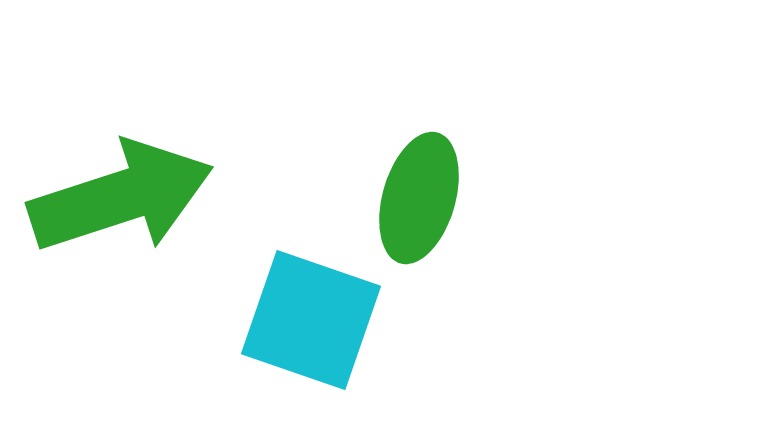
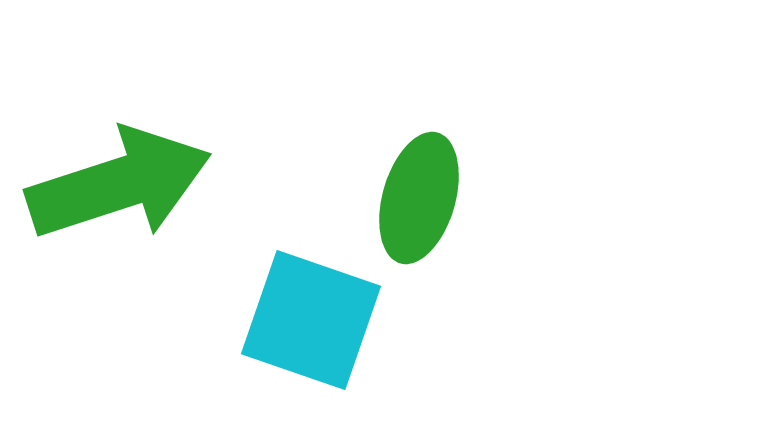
green arrow: moved 2 px left, 13 px up
